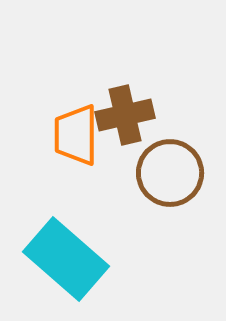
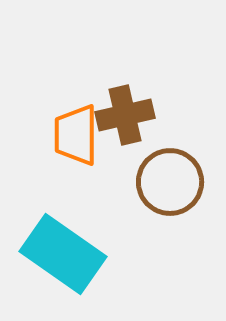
brown circle: moved 9 px down
cyan rectangle: moved 3 px left, 5 px up; rotated 6 degrees counterclockwise
